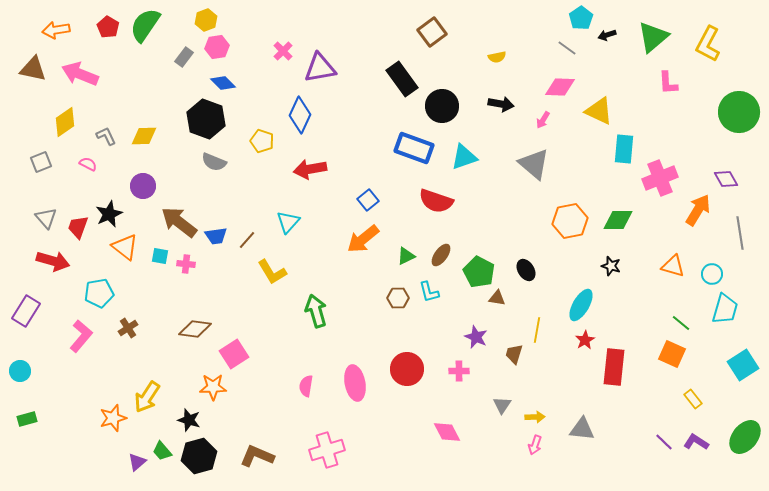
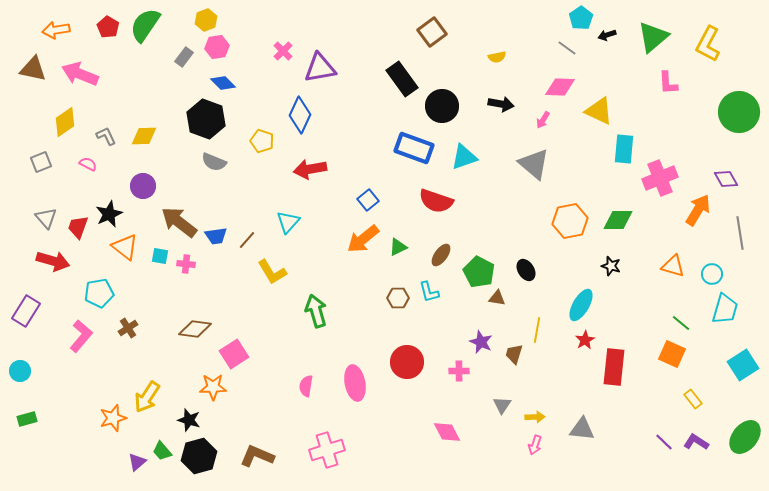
green triangle at (406, 256): moved 8 px left, 9 px up
purple star at (476, 337): moved 5 px right, 5 px down
red circle at (407, 369): moved 7 px up
